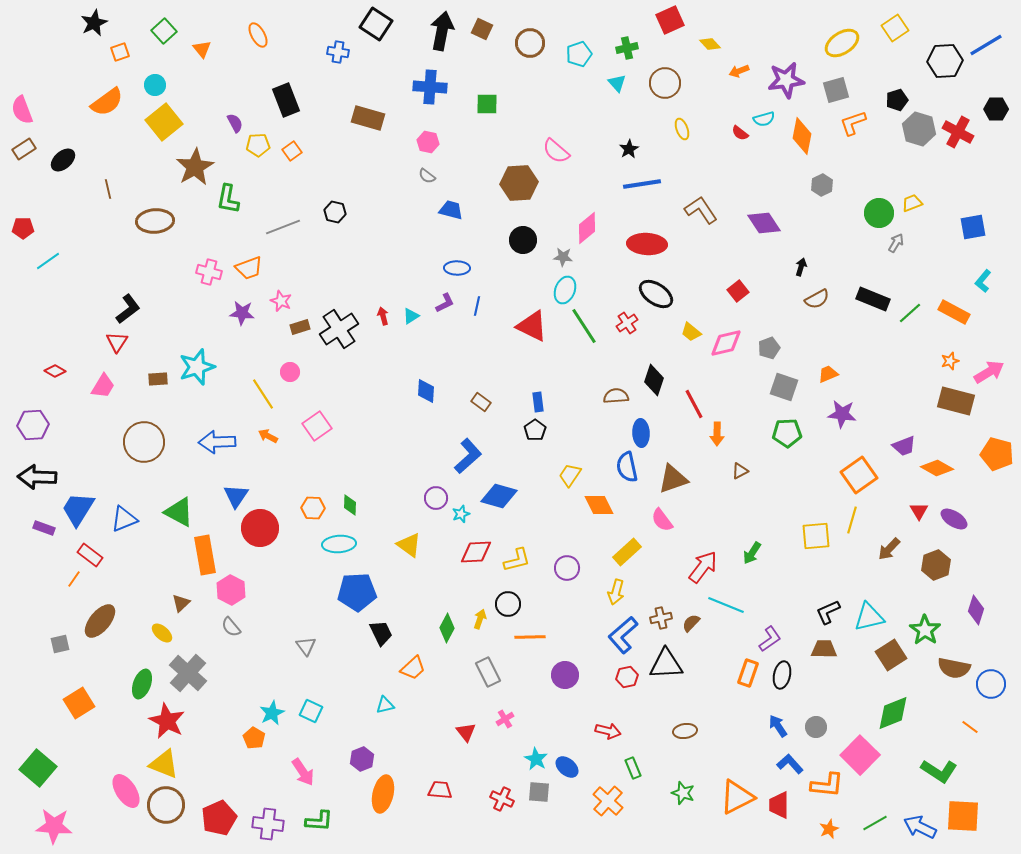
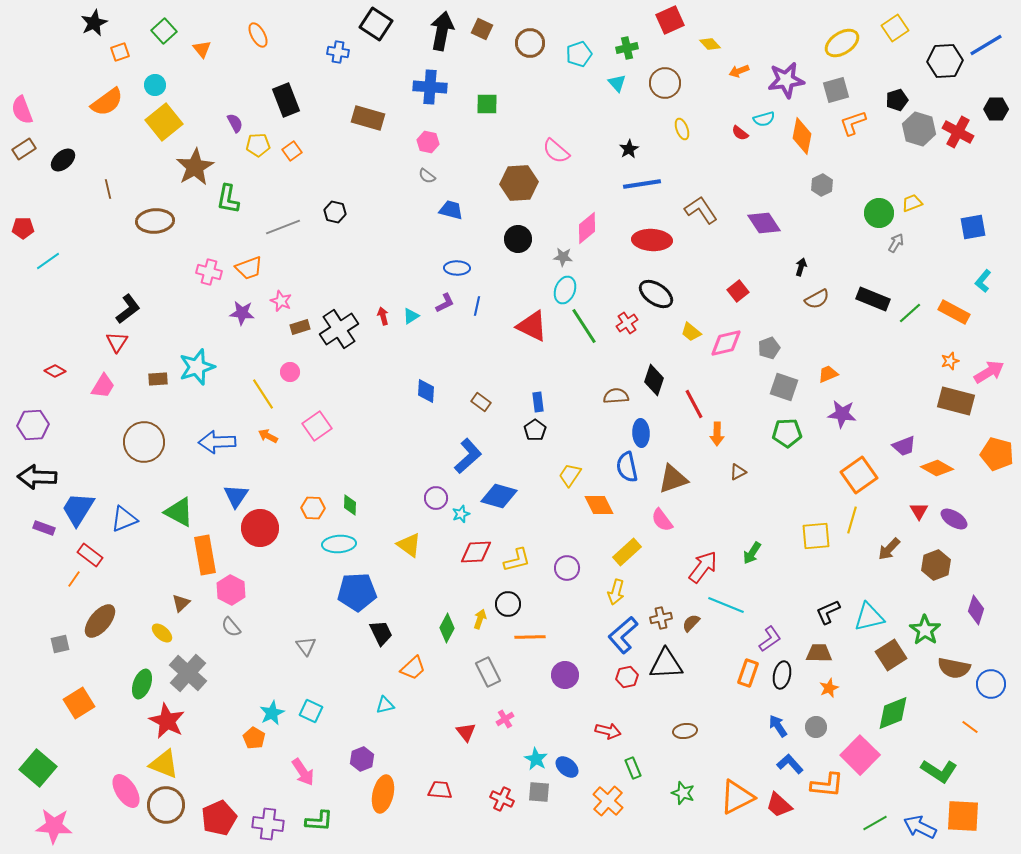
black circle at (523, 240): moved 5 px left, 1 px up
red ellipse at (647, 244): moved 5 px right, 4 px up
brown triangle at (740, 471): moved 2 px left, 1 px down
brown trapezoid at (824, 649): moved 5 px left, 4 px down
red trapezoid at (779, 805): rotated 48 degrees counterclockwise
orange star at (829, 829): moved 141 px up
